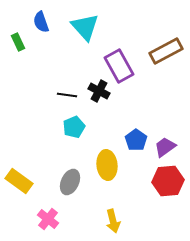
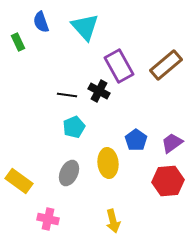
brown rectangle: moved 14 px down; rotated 12 degrees counterclockwise
purple trapezoid: moved 7 px right, 4 px up
yellow ellipse: moved 1 px right, 2 px up
gray ellipse: moved 1 px left, 9 px up
pink cross: rotated 25 degrees counterclockwise
